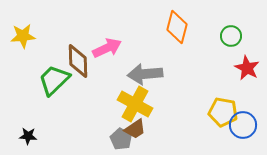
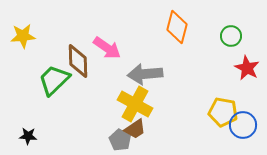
pink arrow: rotated 60 degrees clockwise
gray pentagon: moved 1 px left, 1 px down
